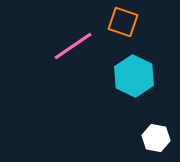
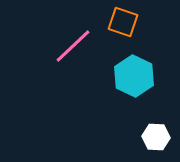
pink line: rotated 9 degrees counterclockwise
white hexagon: moved 1 px up; rotated 8 degrees counterclockwise
